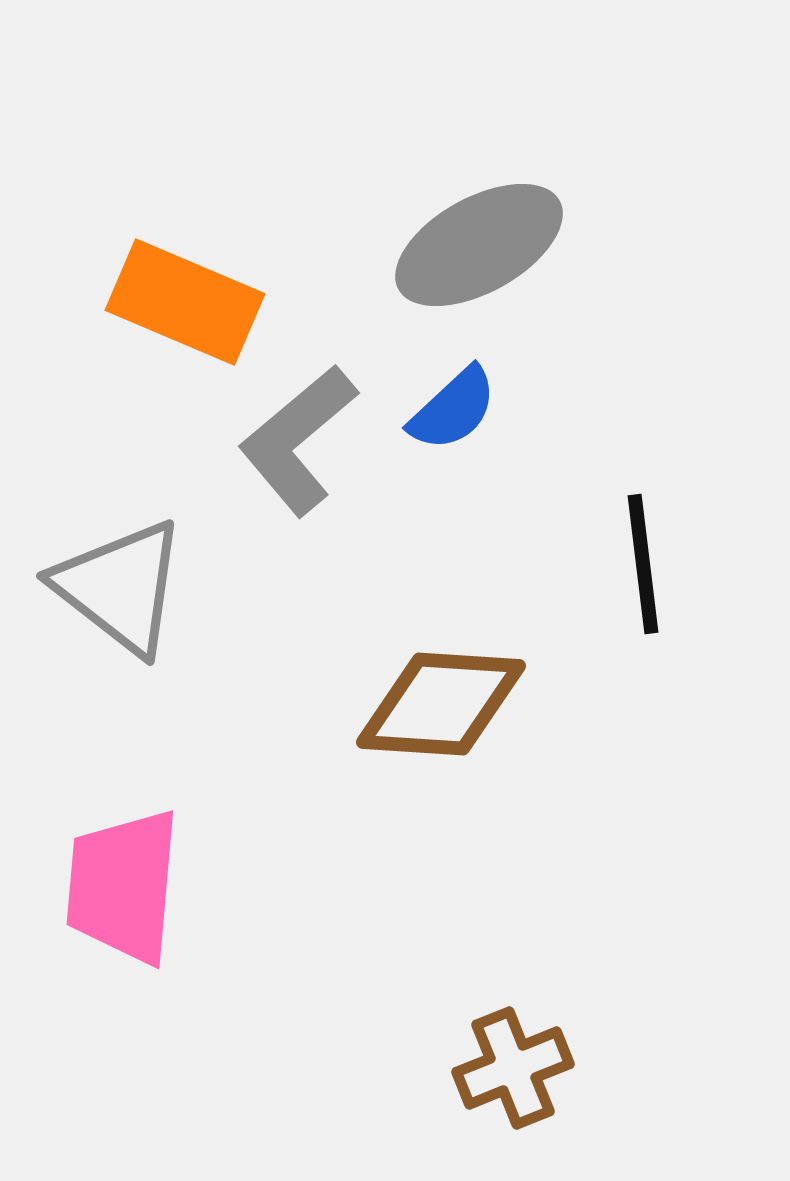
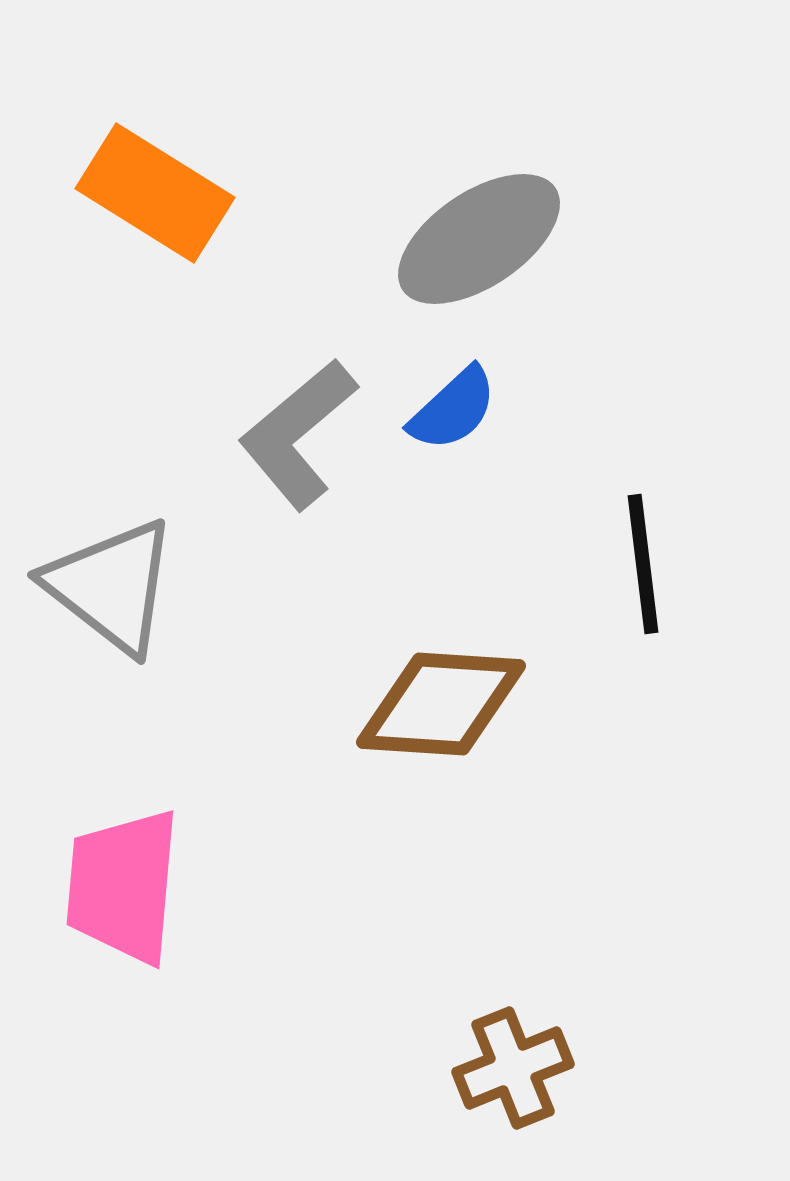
gray ellipse: moved 6 px up; rotated 5 degrees counterclockwise
orange rectangle: moved 30 px left, 109 px up; rotated 9 degrees clockwise
gray L-shape: moved 6 px up
gray triangle: moved 9 px left, 1 px up
